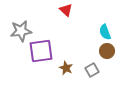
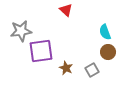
brown circle: moved 1 px right, 1 px down
